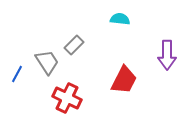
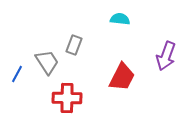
gray rectangle: rotated 24 degrees counterclockwise
purple arrow: moved 1 px left, 1 px down; rotated 20 degrees clockwise
red trapezoid: moved 2 px left, 3 px up
red cross: rotated 24 degrees counterclockwise
